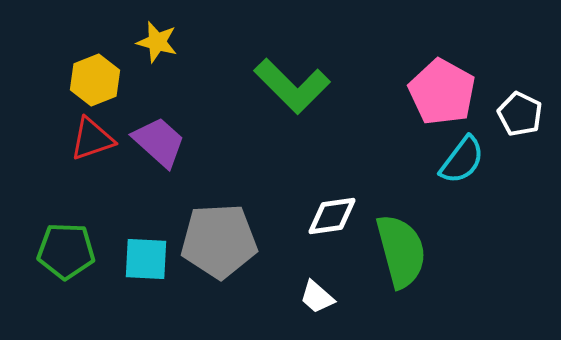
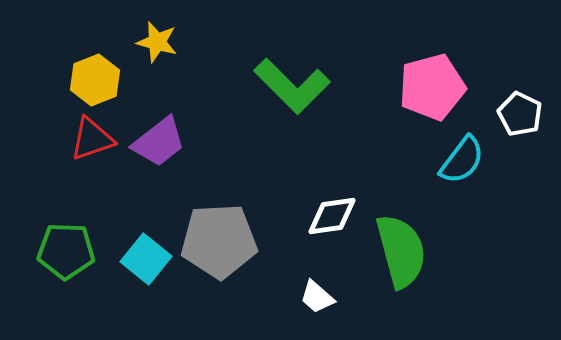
pink pentagon: moved 10 px left, 5 px up; rotated 28 degrees clockwise
purple trapezoid: rotated 100 degrees clockwise
cyan square: rotated 36 degrees clockwise
